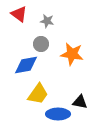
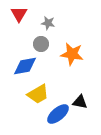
red triangle: rotated 24 degrees clockwise
gray star: moved 1 px right, 2 px down
blue diamond: moved 1 px left, 1 px down
yellow trapezoid: rotated 25 degrees clockwise
blue ellipse: rotated 40 degrees counterclockwise
